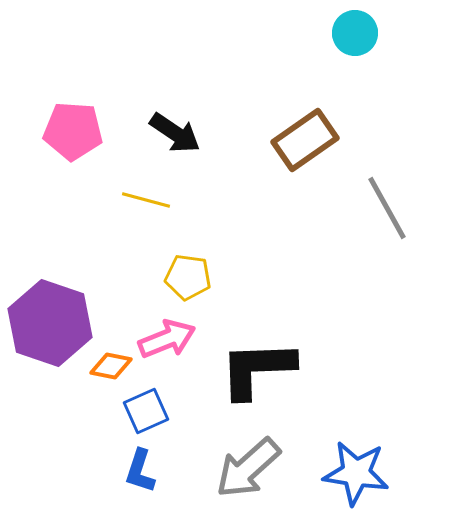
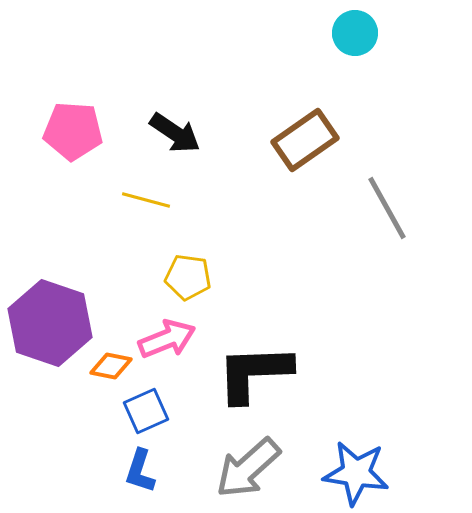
black L-shape: moved 3 px left, 4 px down
